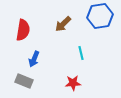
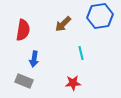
blue arrow: rotated 14 degrees counterclockwise
